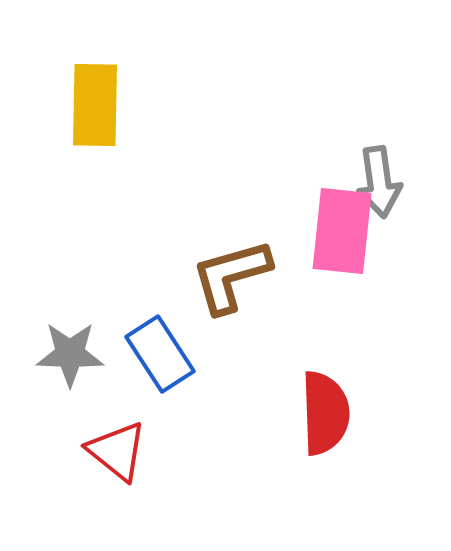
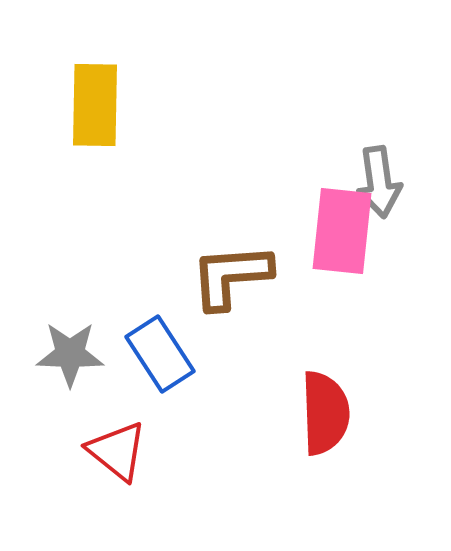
brown L-shape: rotated 12 degrees clockwise
